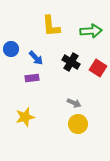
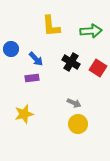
blue arrow: moved 1 px down
yellow star: moved 1 px left, 3 px up
